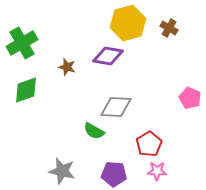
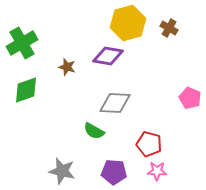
gray diamond: moved 1 px left, 4 px up
red pentagon: rotated 25 degrees counterclockwise
purple pentagon: moved 2 px up
